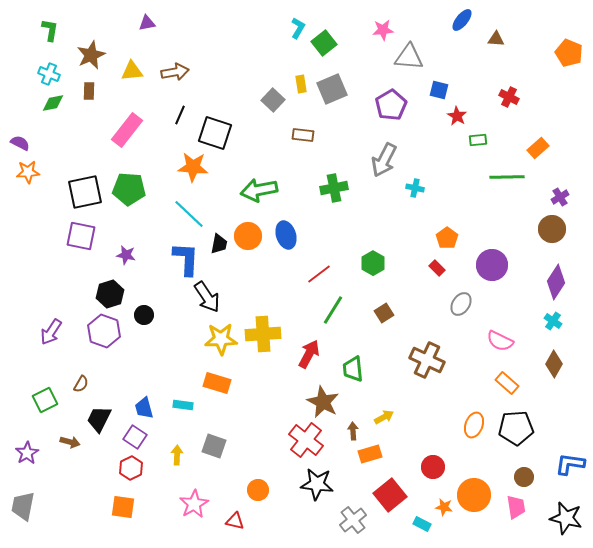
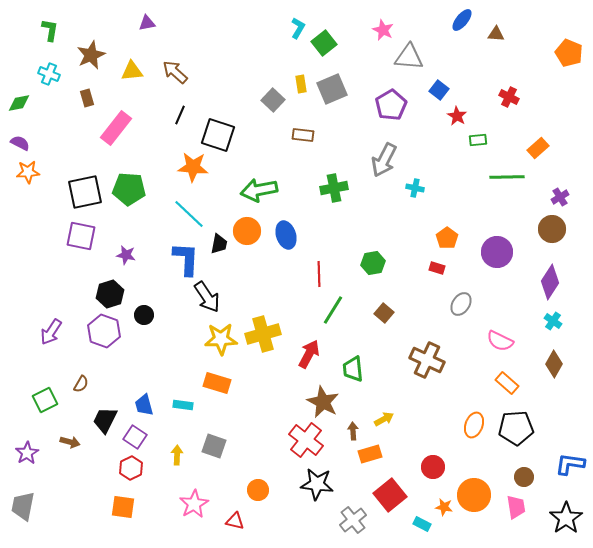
pink star at (383, 30): rotated 30 degrees clockwise
brown triangle at (496, 39): moved 5 px up
brown arrow at (175, 72): rotated 128 degrees counterclockwise
blue square at (439, 90): rotated 24 degrees clockwise
brown rectangle at (89, 91): moved 2 px left, 7 px down; rotated 18 degrees counterclockwise
green diamond at (53, 103): moved 34 px left
pink rectangle at (127, 130): moved 11 px left, 2 px up
black square at (215, 133): moved 3 px right, 2 px down
orange circle at (248, 236): moved 1 px left, 5 px up
green hexagon at (373, 263): rotated 20 degrees clockwise
purple circle at (492, 265): moved 5 px right, 13 px up
red rectangle at (437, 268): rotated 28 degrees counterclockwise
red line at (319, 274): rotated 55 degrees counterclockwise
purple diamond at (556, 282): moved 6 px left
brown square at (384, 313): rotated 18 degrees counterclockwise
yellow cross at (263, 334): rotated 12 degrees counterclockwise
blue trapezoid at (144, 408): moved 3 px up
yellow arrow at (384, 417): moved 2 px down
black trapezoid at (99, 419): moved 6 px right, 1 px down
black star at (566, 518): rotated 24 degrees clockwise
